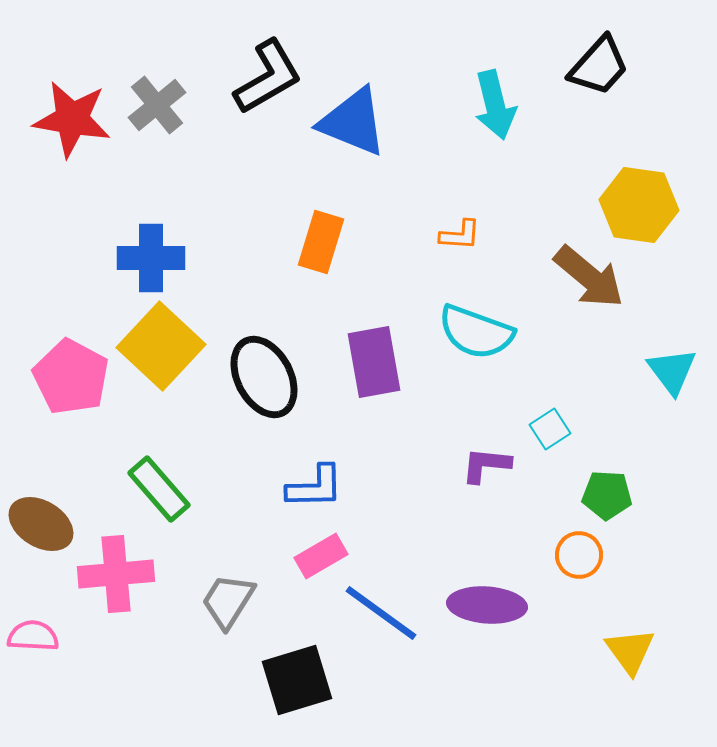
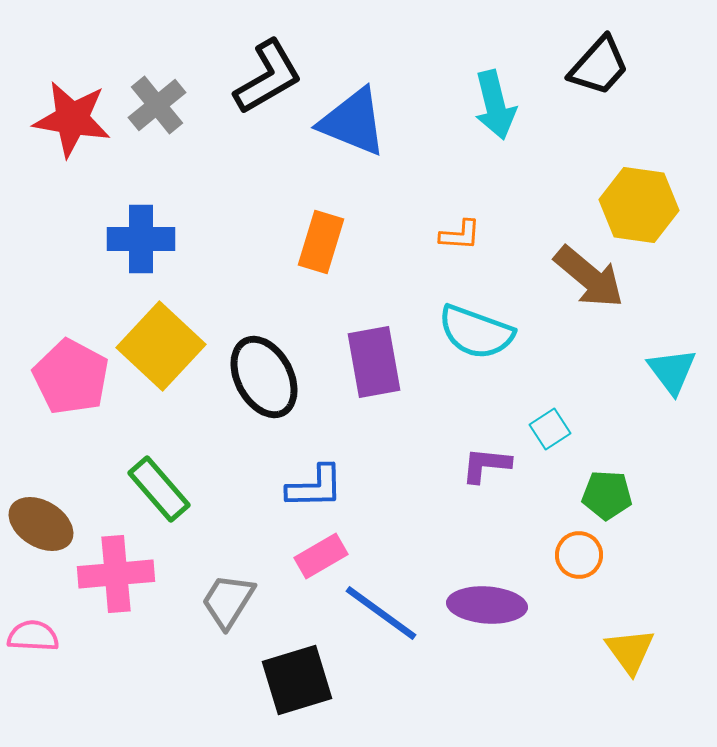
blue cross: moved 10 px left, 19 px up
